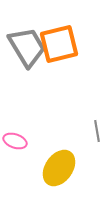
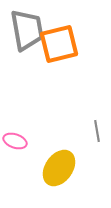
gray trapezoid: moved 17 px up; rotated 21 degrees clockwise
